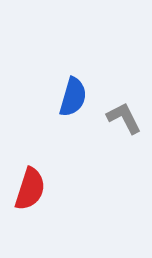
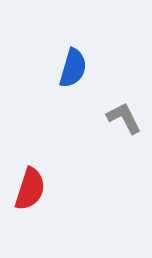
blue semicircle: moved 29 px up
